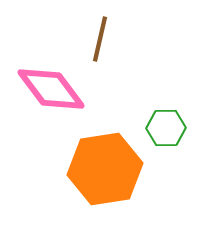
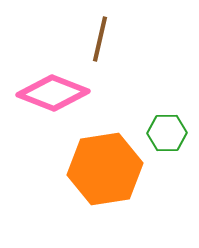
pink diamond: moved 2 px right, 4 px down; rotated 32 degrees counterclockwise
green hexagon: moved 1 px right, 5 px down
